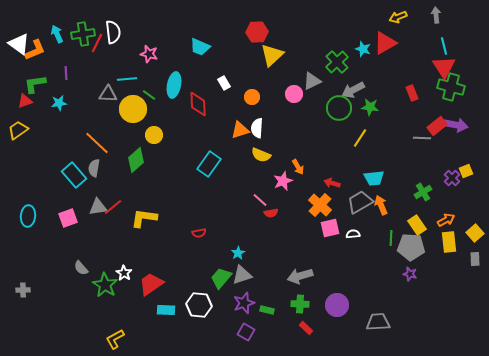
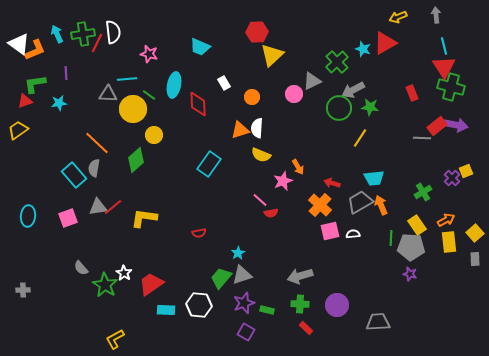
pink square at (330, 228): moved 3 px down
